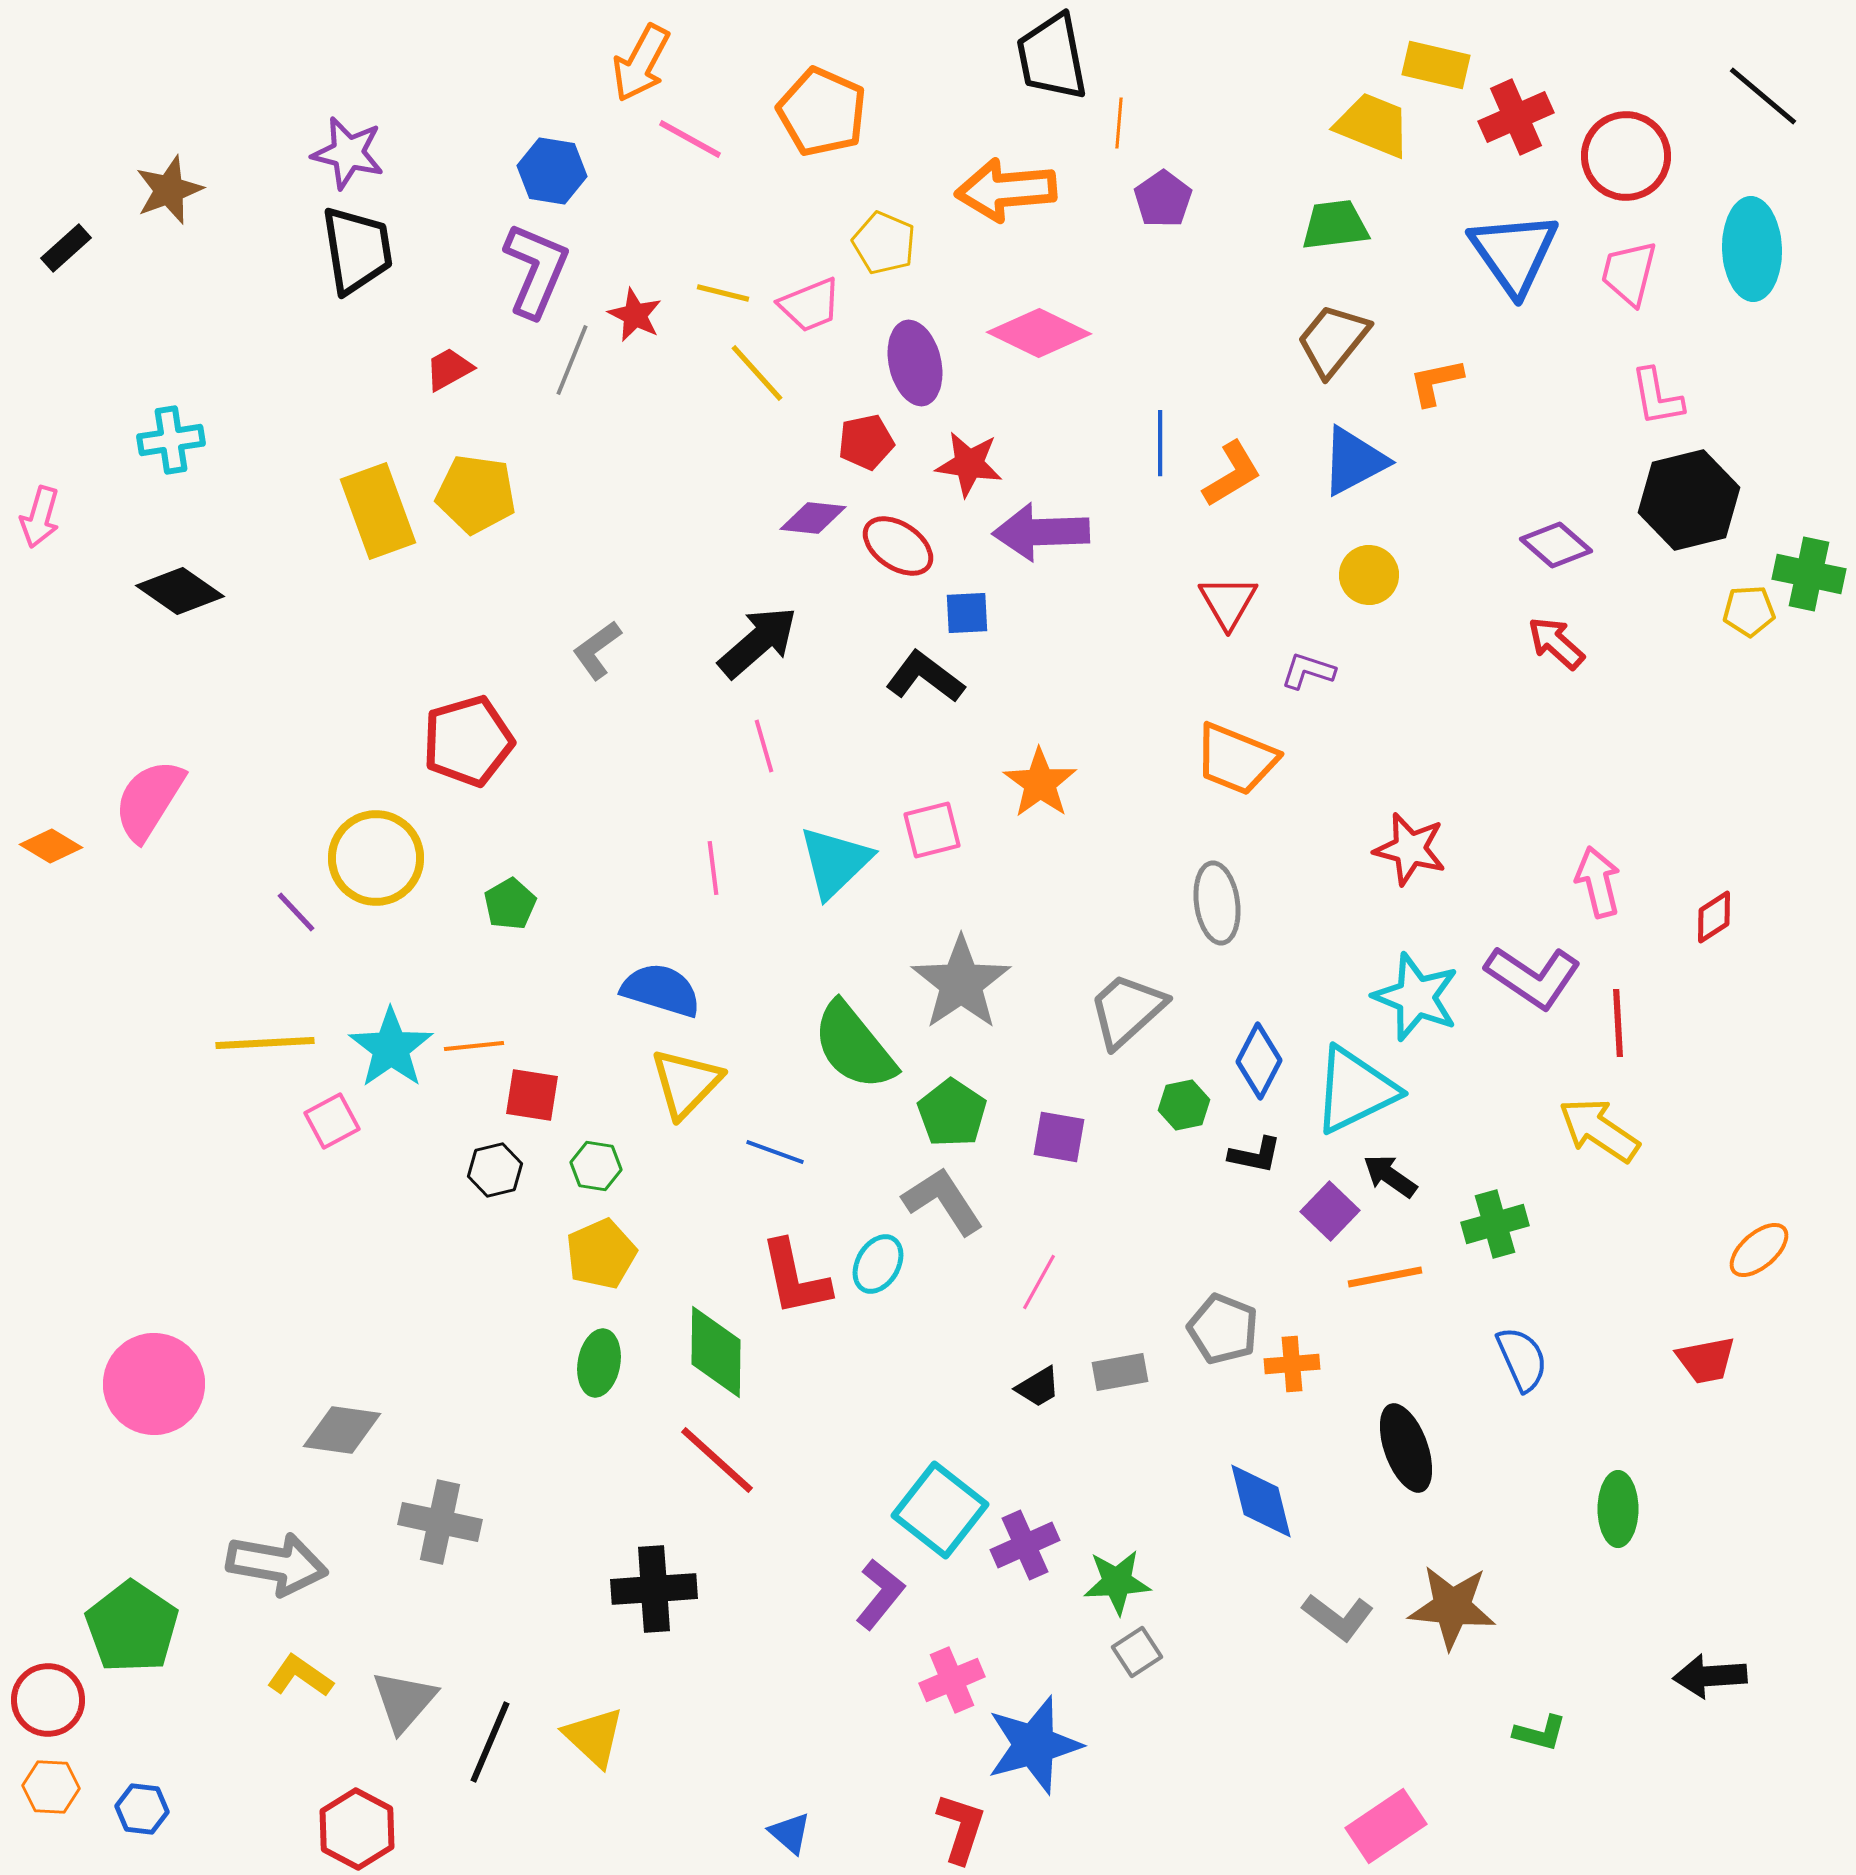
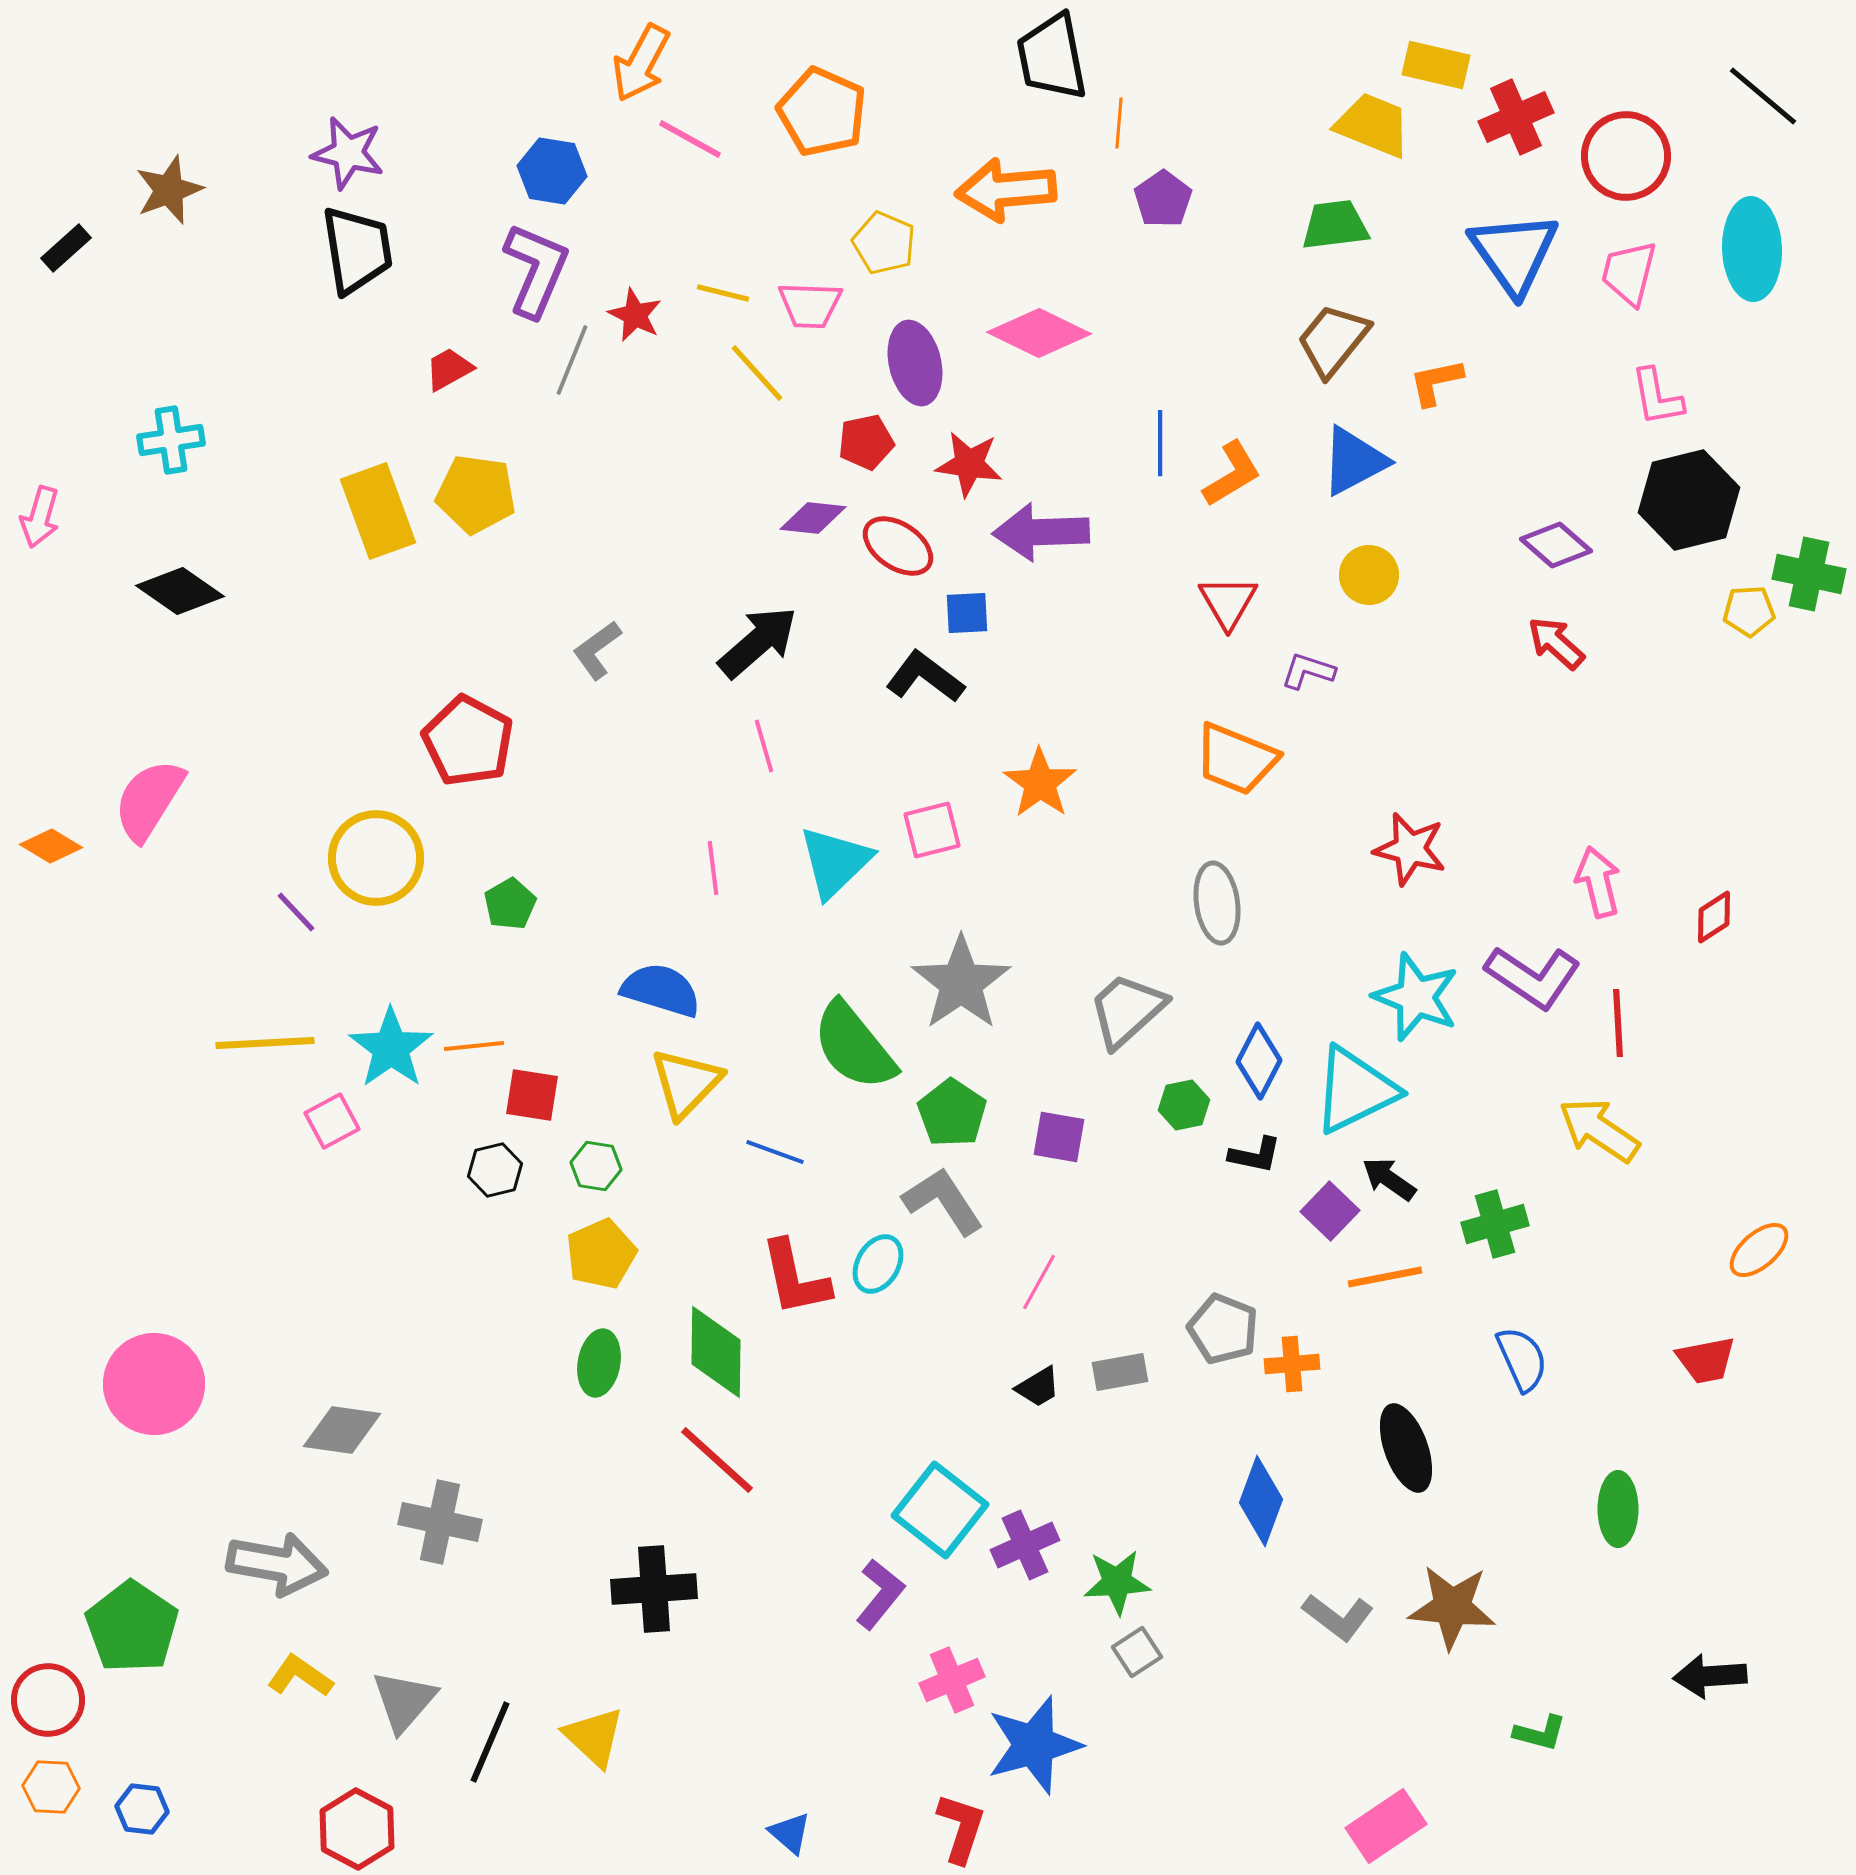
pink trapezoid at (810, 305): rotated 24 degrees clockwise
red pentagon at (468, 741): rotated 28 degrees counterclockwise
black arrow at (1390, 1176): moved 1 px left, 3 px down
blue diamond at (1261, 1501): rotated 34 degrees clockwise
